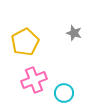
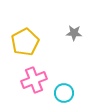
gray star: rotated 14 degrees counterclockwise
